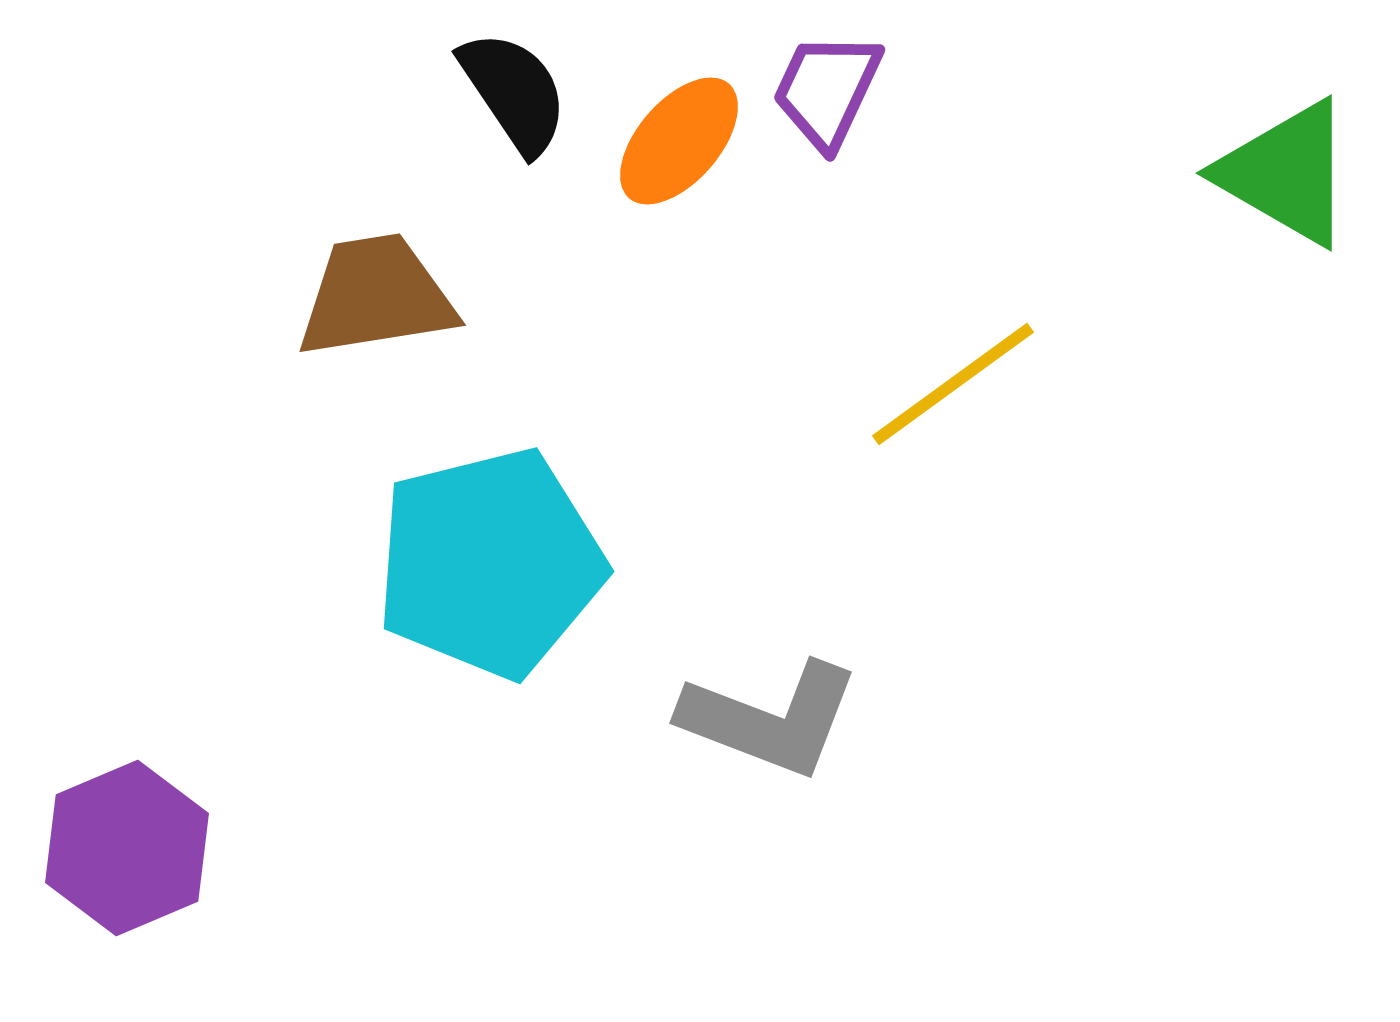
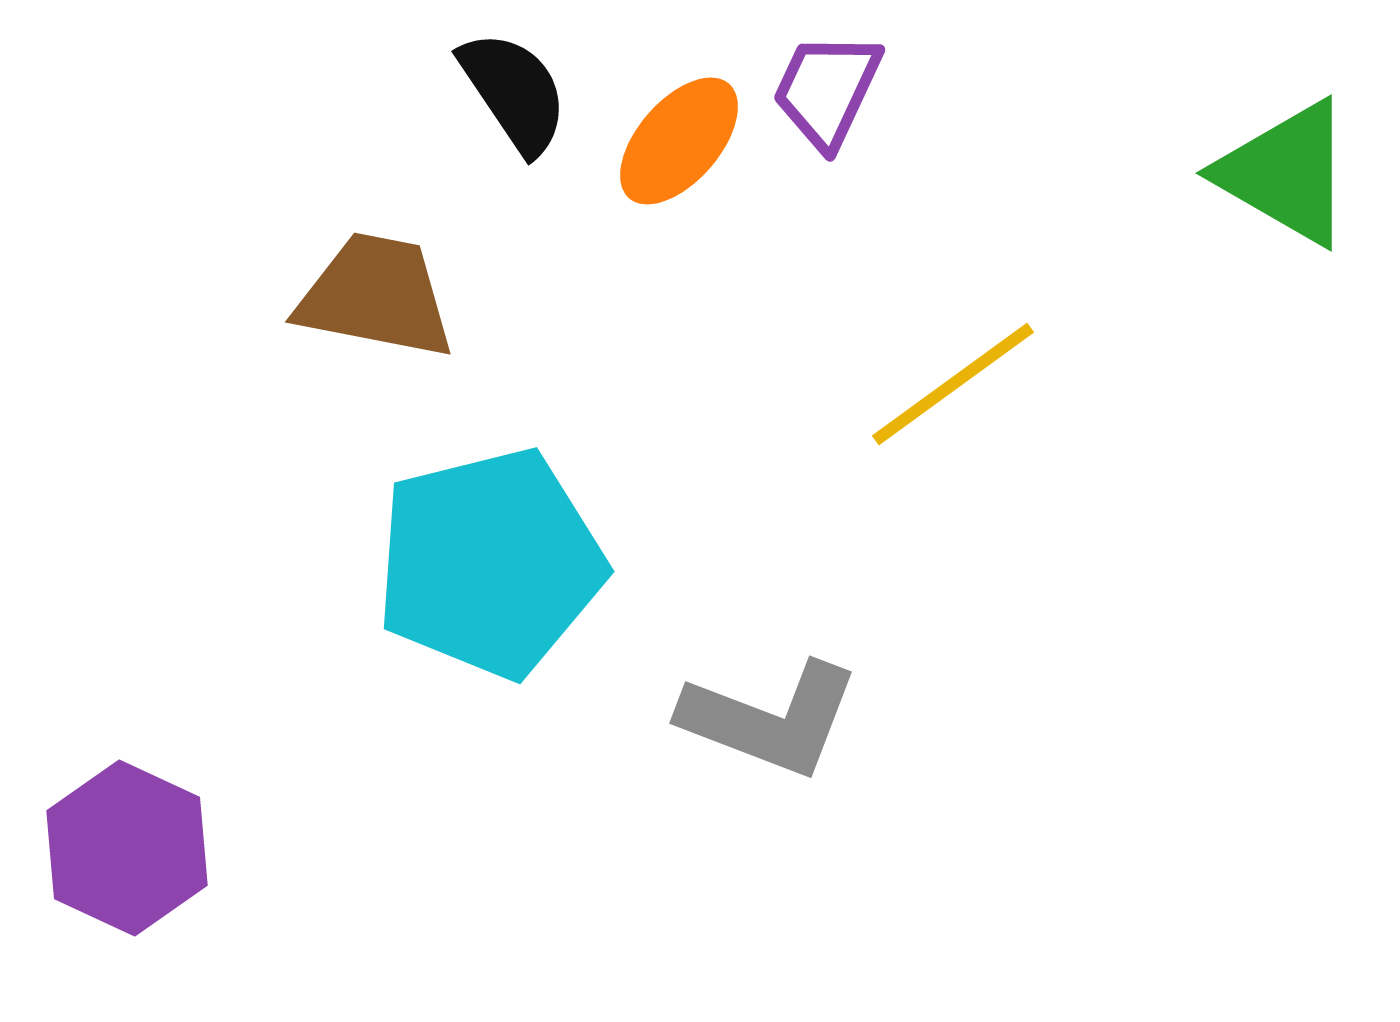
brown trapezoid: rotated 20 degrees clockwise
purple hexagon: rotated 12 degrees counterclockwise
